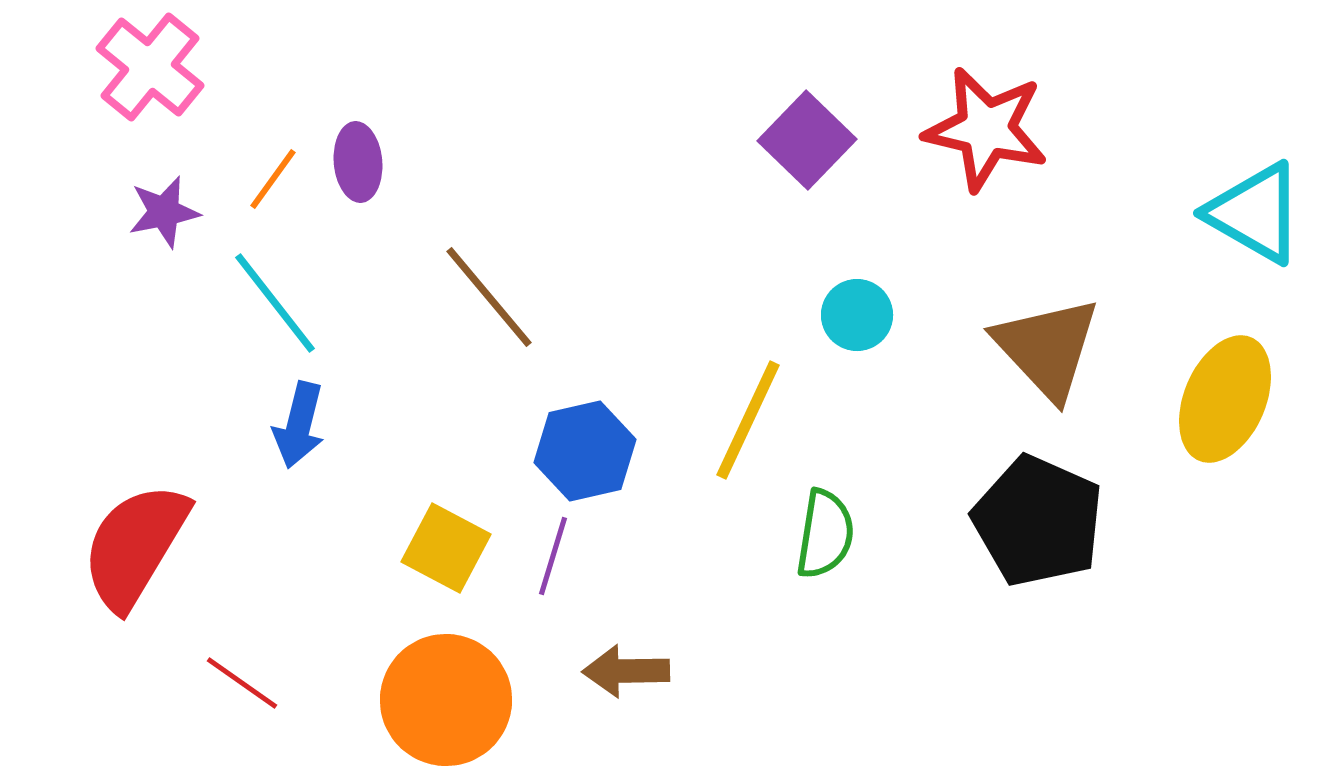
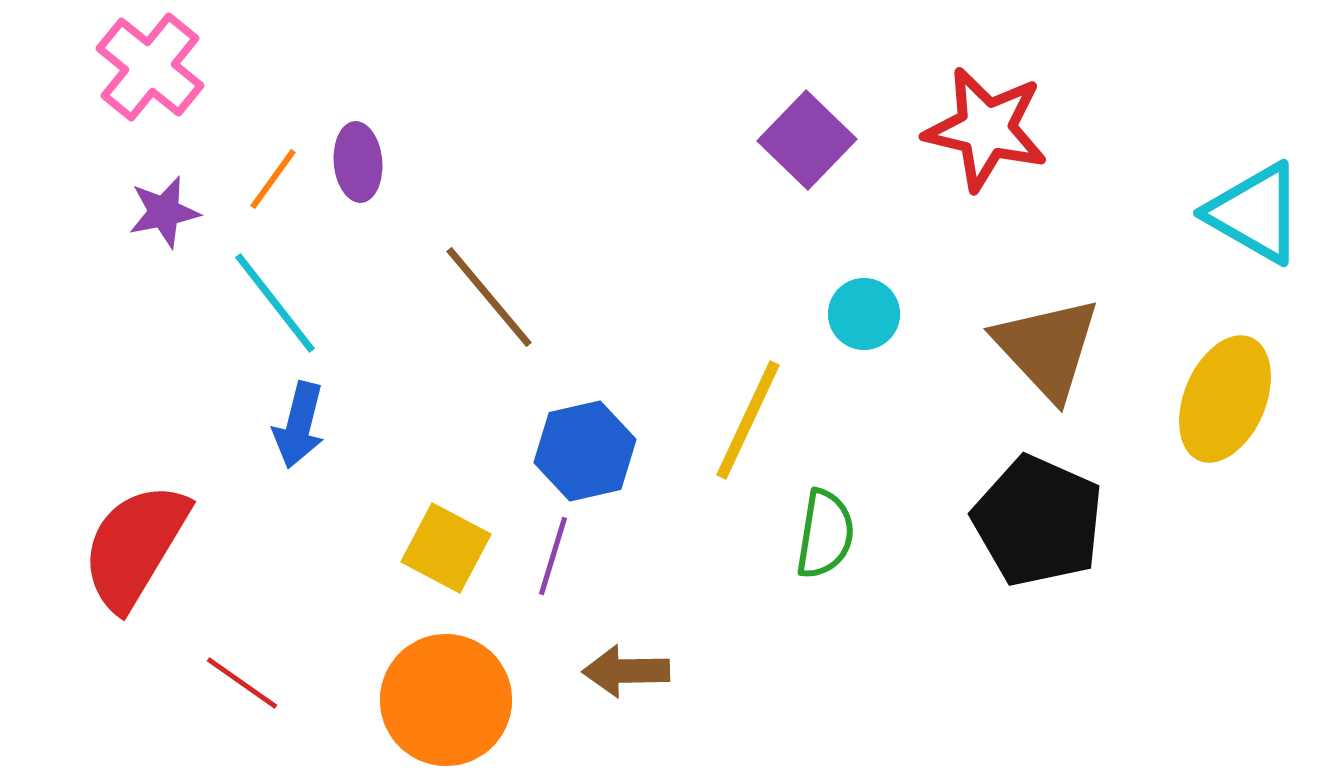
cyan circle: moved 7 px right, 1 px up
